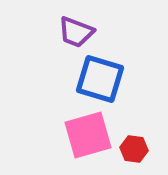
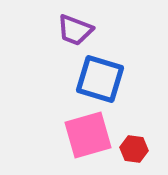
purple trapezoid: moved 1 px left, 2 px up
